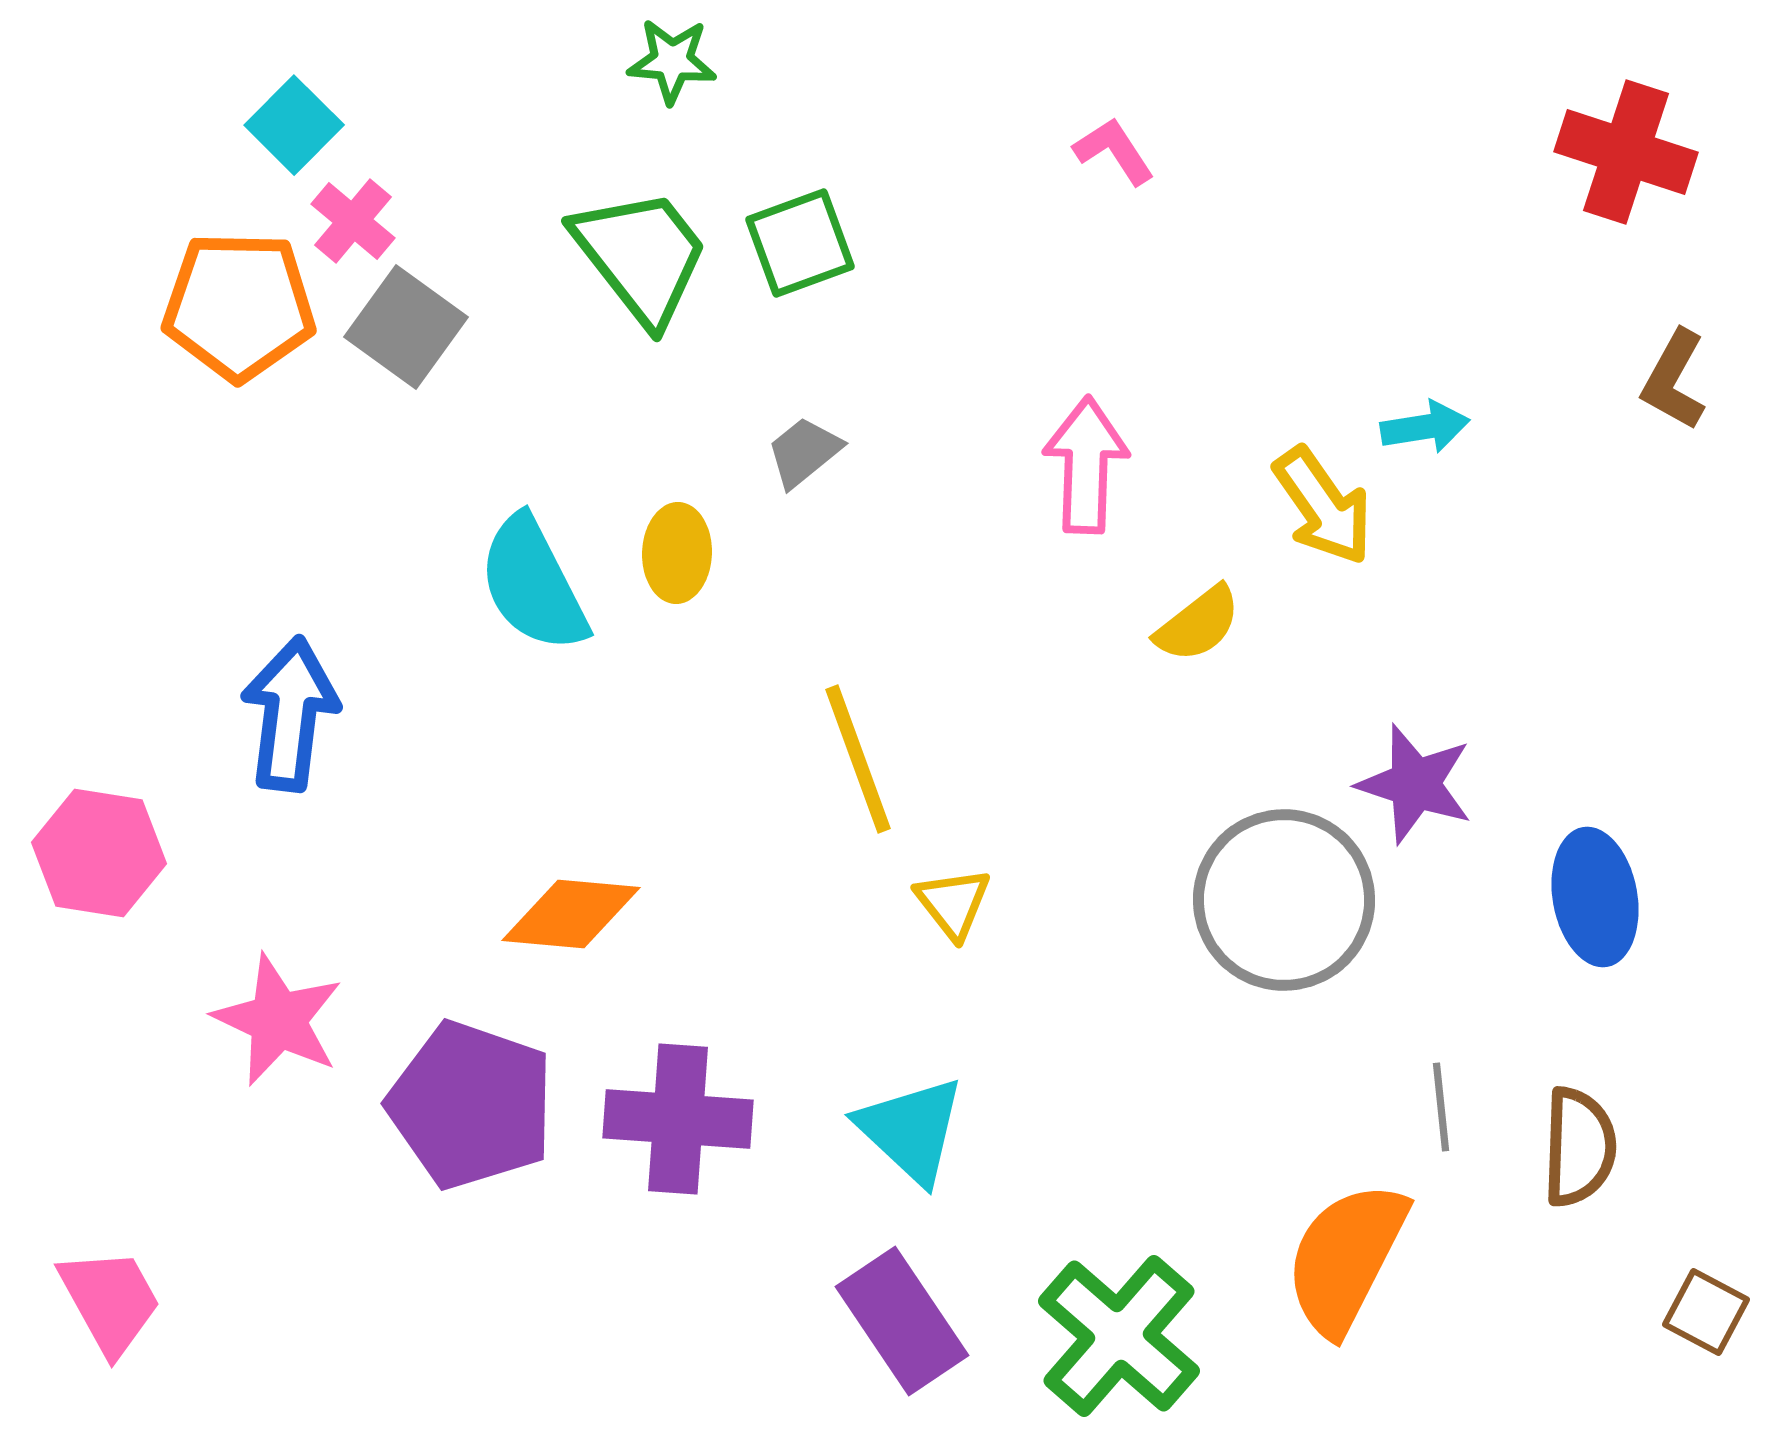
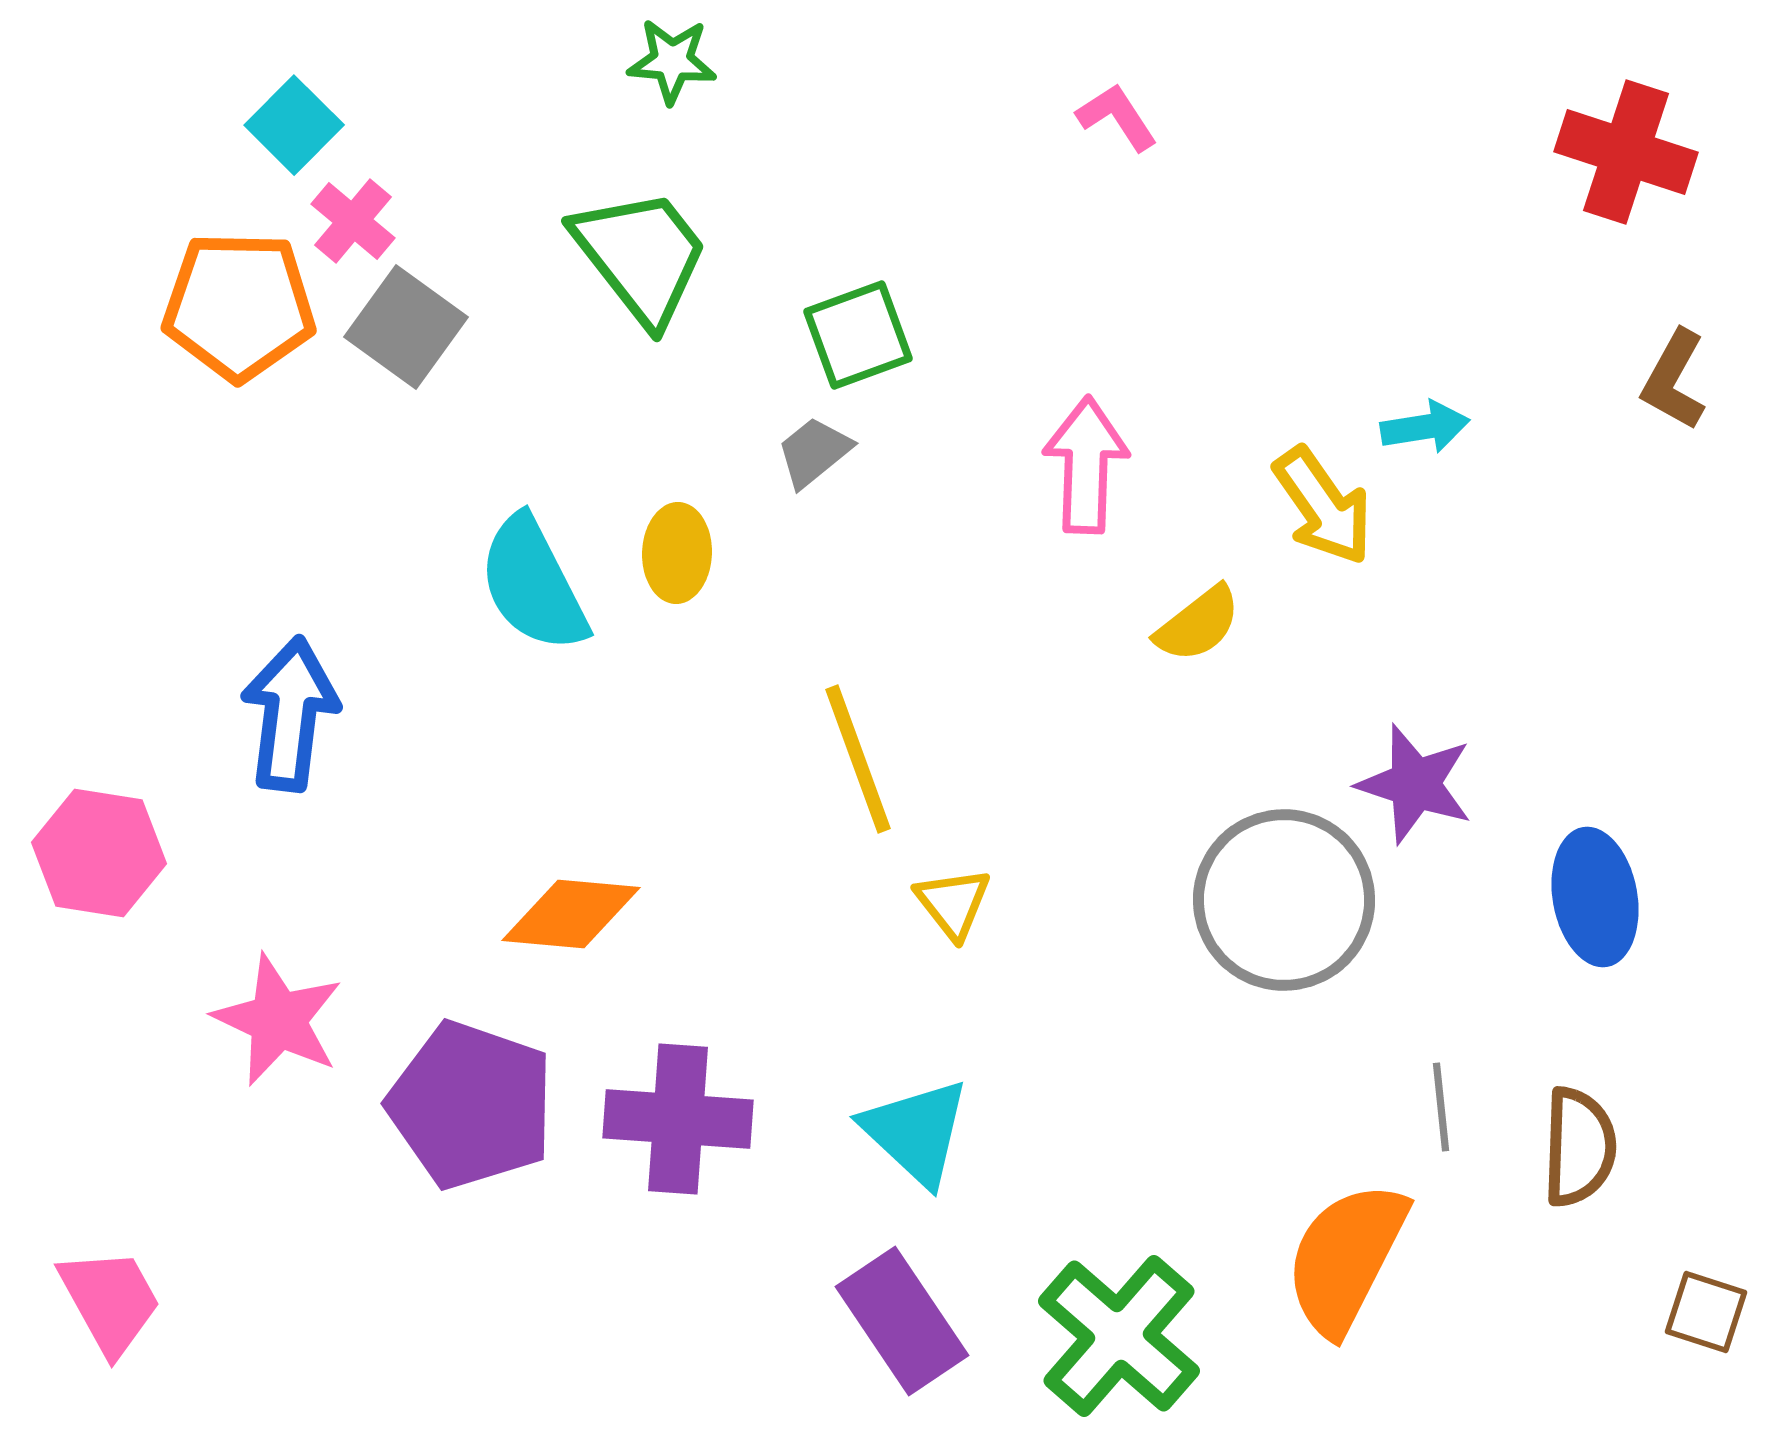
pink L-shape: moved 3 px right, 34 px up
green square: moved 58 px right, 92 px down
gray trapezoid: moved 10 px right
cyan triangle: moved 5 px right, 2 px down
brown square: rotated 10 degrees counterclockwise
